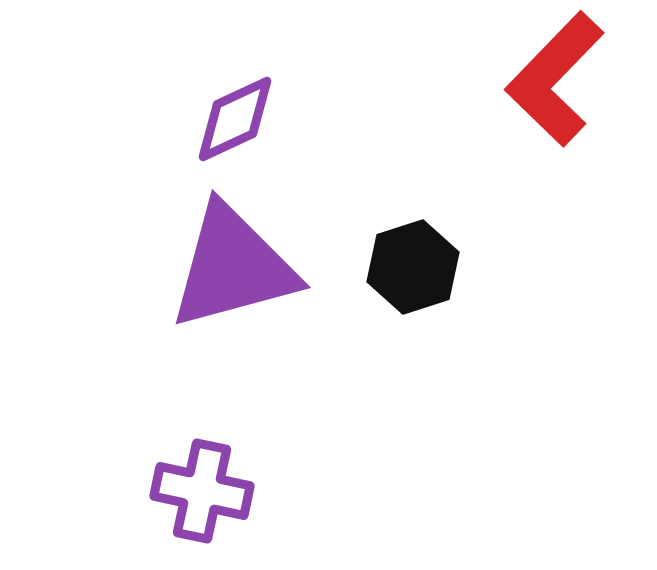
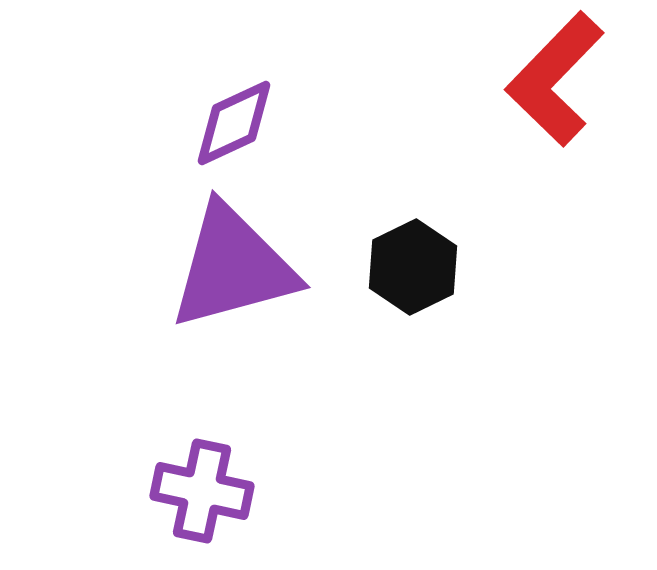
purple diamond: moved 1 px left, 4 px down
black hexagon: rotated 8 degrees counterclockwise
